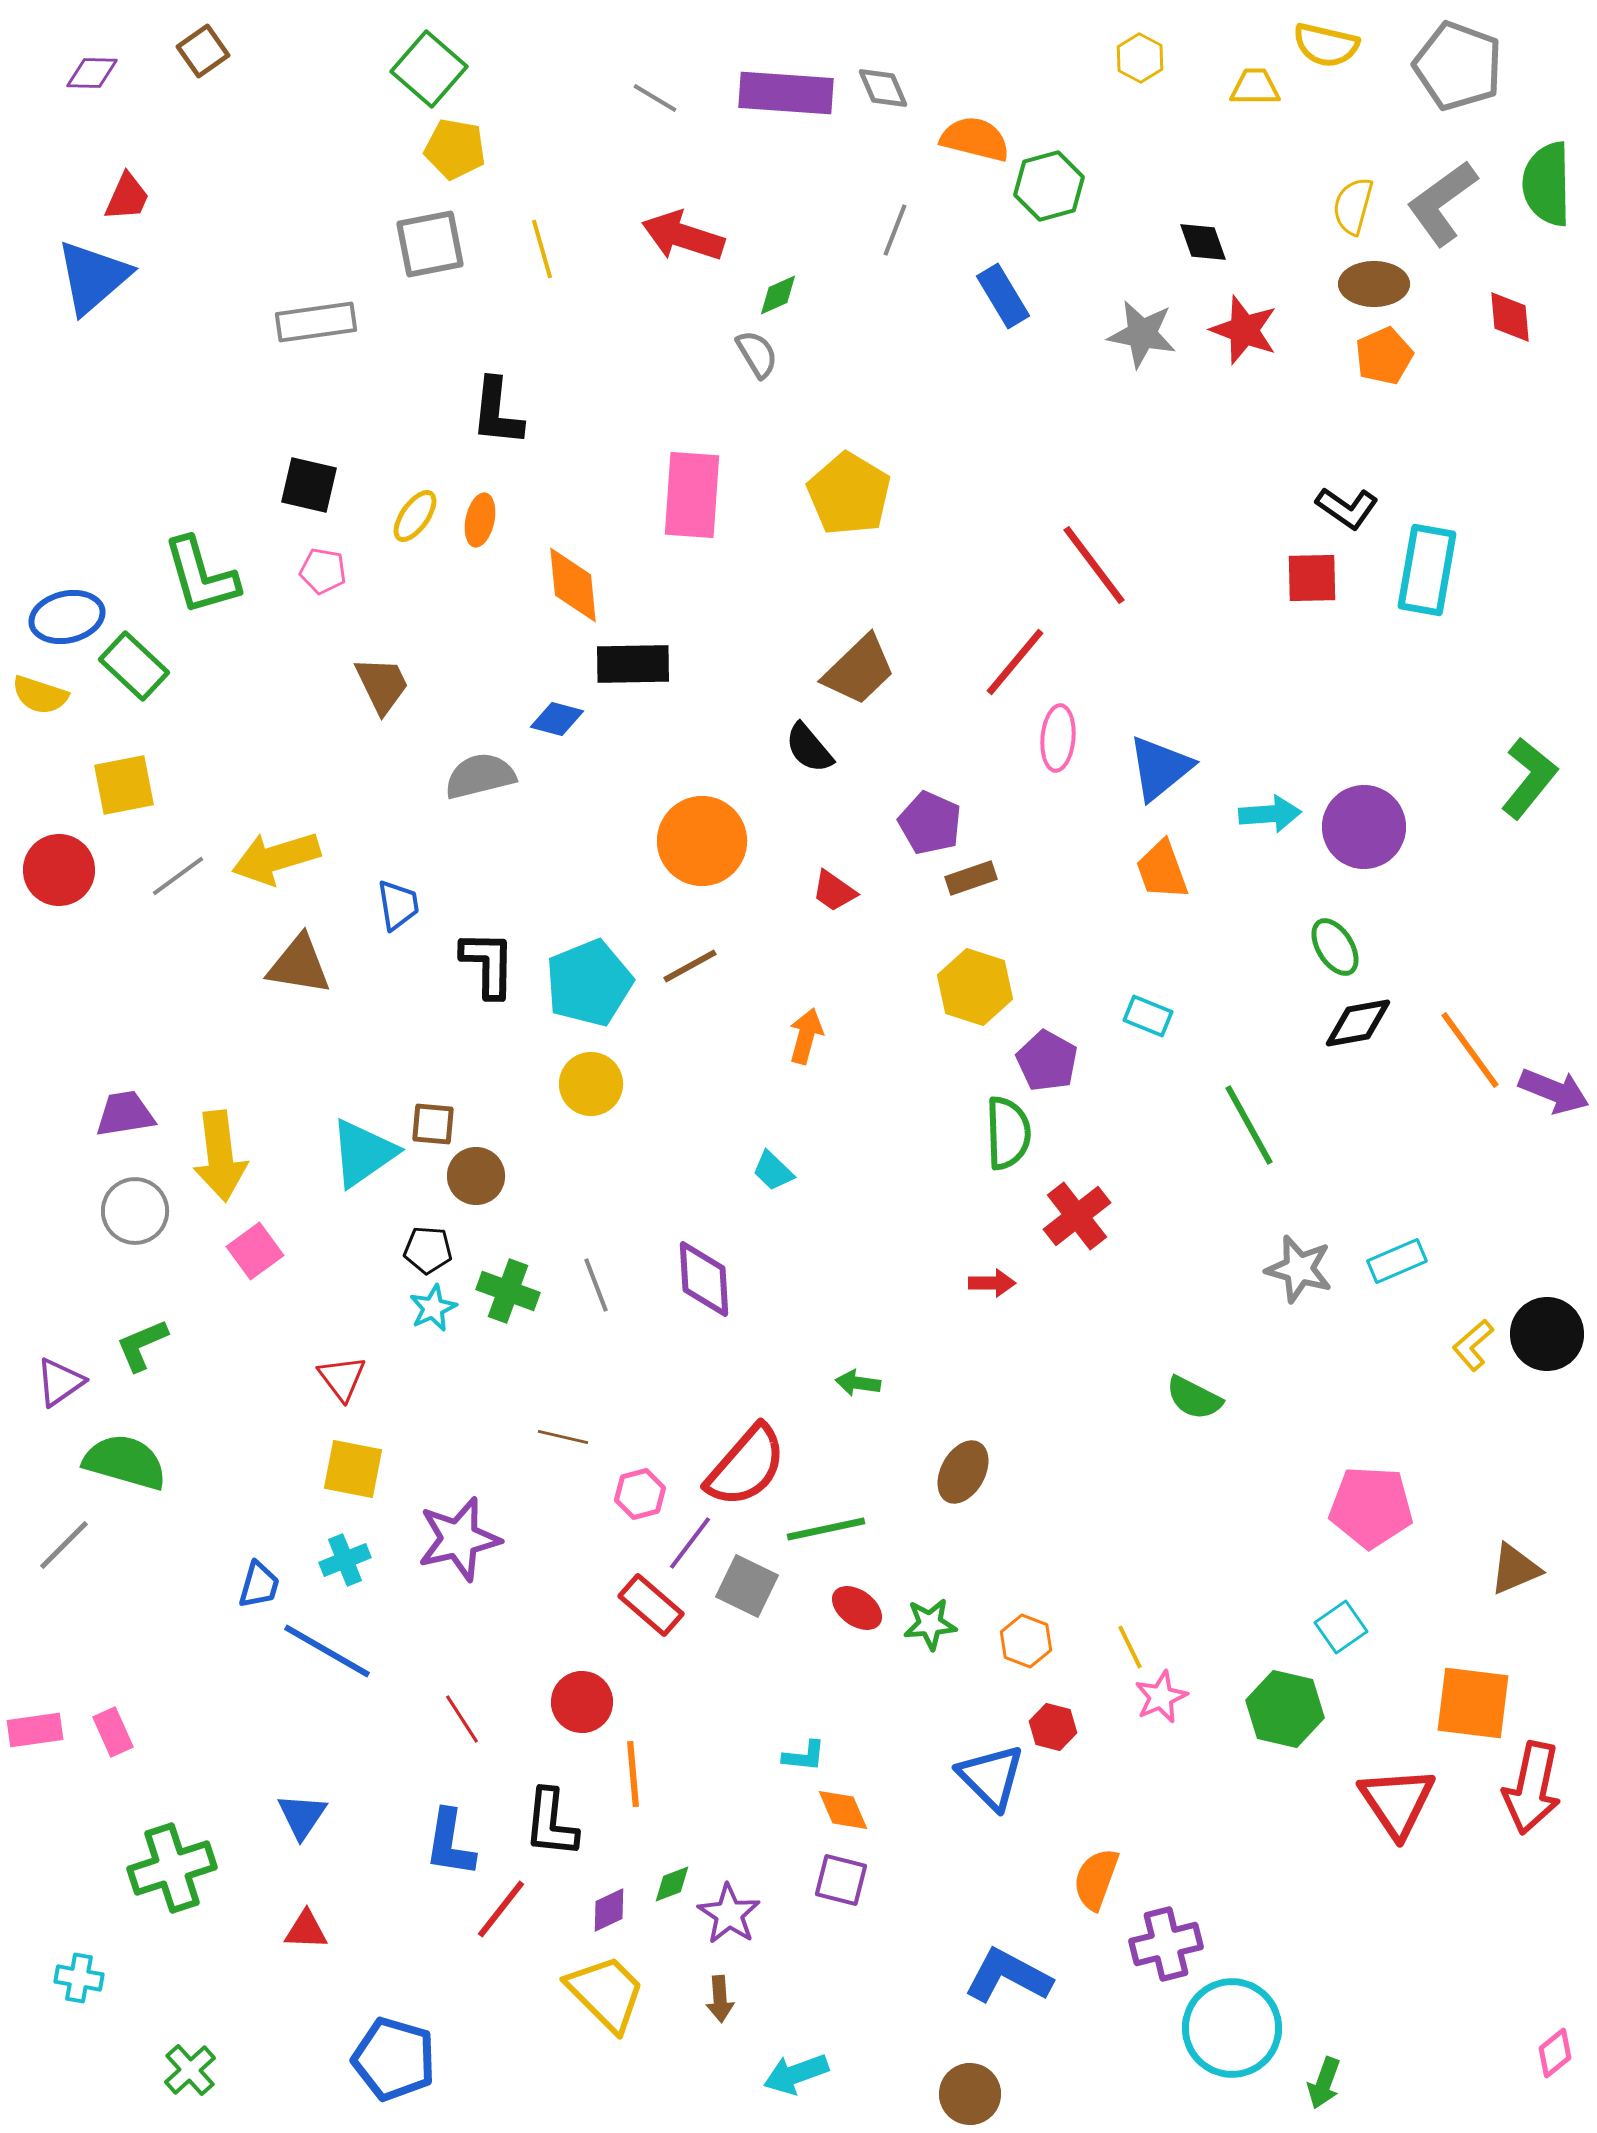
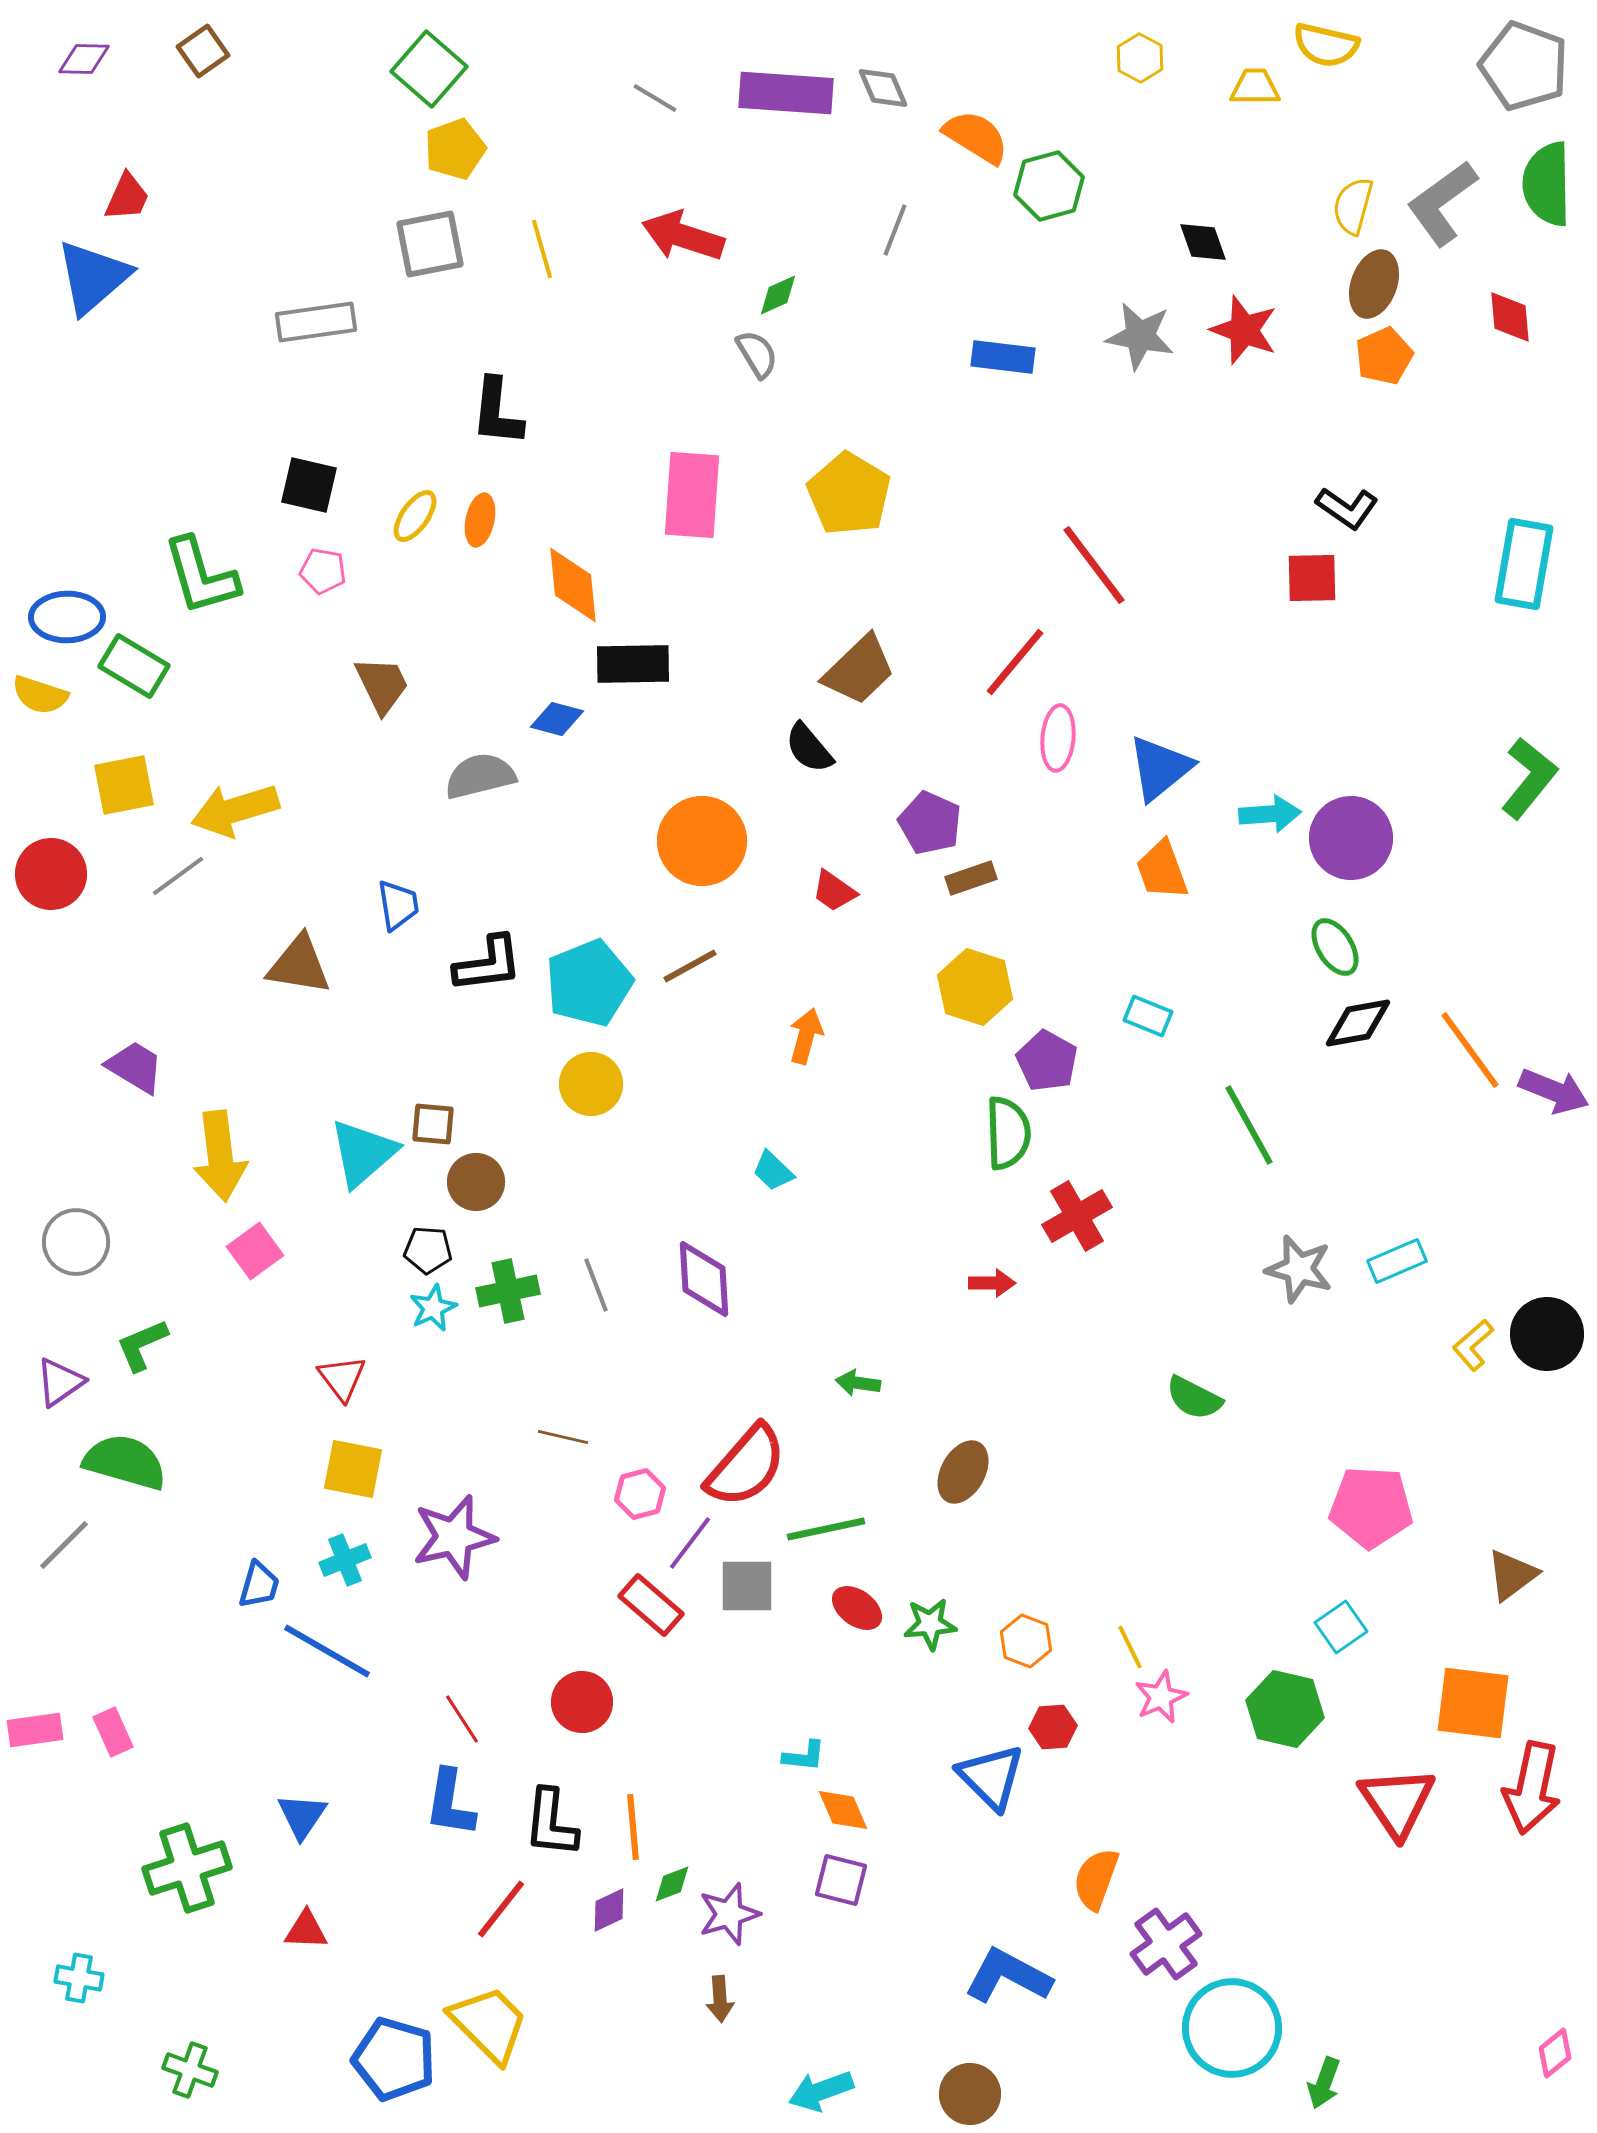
gray pentagon at (1458, 66): moved 66 px right
purple diamond at (92, 73): moved 8 px left, 14 px up
orange semicircle at (975, 139): moved 1 px right, 2 px up; rotated 18 degrees clockwise
yellow pentagon at (455, 149): rotated 30 degrees counterclockwise
brown ellipse at (1374, 284): rotated 70 degrees counterclockwise
blue rectangle at (1003, 296): moved 61 px down; rotated 52 degrees counterclockwise
gray star at (1142, 334): moved 2 px left, 2 px down
cyan rectangle at (1427, 570): moved 97 px right, 6 px up
blue ellipse at (67, 617): rotated 12 degrees clockwise
green rectangle at (134, 666): rotated 12 degrees counterclockwise
purple circle at (1364, 827): moved 13 px left, 11 px down
yellow arrow at (276, 858): moved 41 px left, 48 px up
red circle at (59, 870): moved 8 px left, 4 px down
black L-shape at (488, 964): rotated 82 degrees clockwise
purple trapezoid at (125, 1114): moved 10 px right, 47 px up; rotated 40 degrees clockwise
cyan triangle at (363, 1153): rotated 6 degrees counterclockwise
brown circle at (476, 1176): moved 6 px down
gray circle at (135, 1211): moved 59 px left, 31 px down
red cross at (1077, 1216): rotated 8 degrees clockwise
green cross at (508, 1291): rotated 32 degrees counterclockwise
purple star at (459, 1539): moved 5 px left, 2 px up
brown triangle at (1515, 1569): moved 3 px left, 6 px down; rotated 14 degrees counterclockwise
gray square at (747, 1586): rotated 26 degrees counterclockwise
red hexagon at (1053, 1727): rotated 18 degrees counterclockwise
orange line at (633, 1774): moved 53 px down
blue L-shape at (450, 1843): moved 40 px up
green cross at (172, 1868): moved 15 px right
purple star at (729, 1914): rotated 22 degrees clockwise
purple cross at (1166, 1944): rotated 22 degrees counterclockwise
yellow trapezoid at (606, 1993): moved 117 px left, 31 px down
green cross at (190, 2070): rotated 28 degrees counterclockwise
cyan arrow at (796, 2074): moved 25 px right, 17 px down
